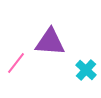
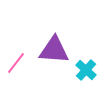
purple triangle: moved 4 px right, 8 px down
